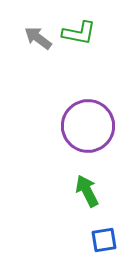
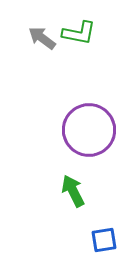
gray arrow: moved 4 px right
purple circle: moved 1 px right, 4 px down
green arrow: moved 14 px left
